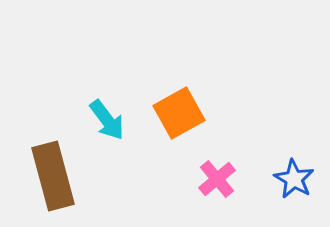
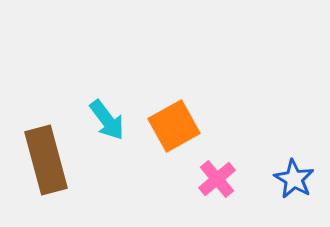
orange square: moved 5 px left, 13 px down
brown rectangle: moved 7 px left, 16 px up
